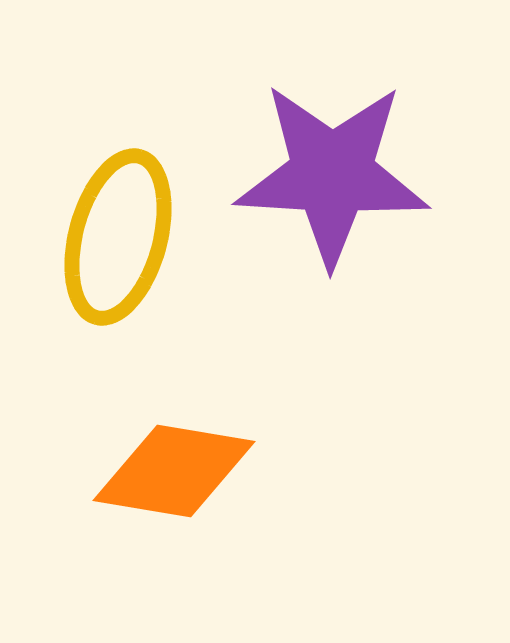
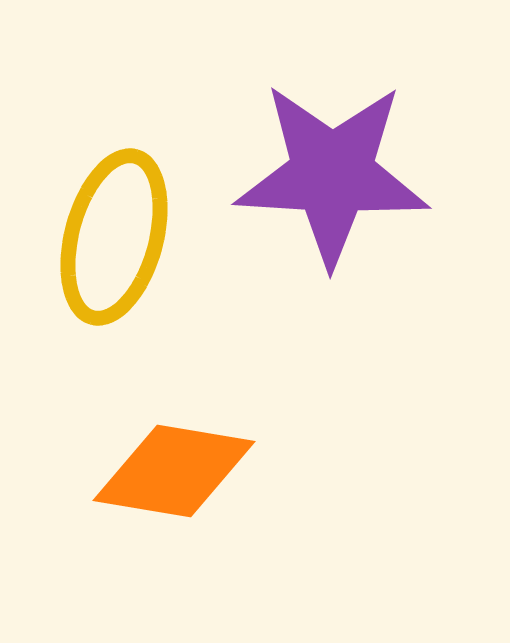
yellow ellipse: moved 4 px left
